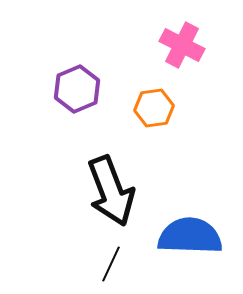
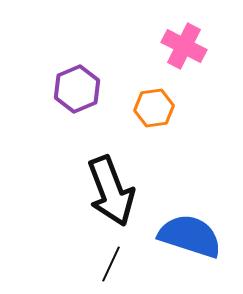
pink cross: moved 2 px right, 1 px down
blue semicircle: rotated 16 degrees clockwise
